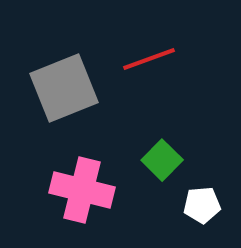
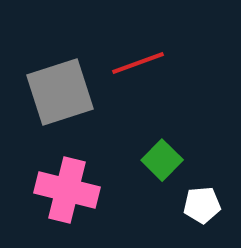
red line: moved 11 px left, 4 px down
gray square: moved 4 px left, 4 px down; rotated 4 degrees clockwise
pink cross: moved 15 px left
